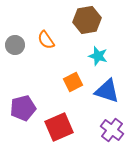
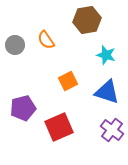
cyan star: moved 8 px right, 1 px up
orange square: moved 5 px left, 1 px up
blue triangle: moved 1 px down
